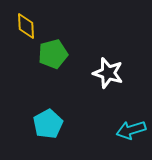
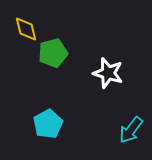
yellow diamond: moved 3 px down; rotated 12 degrees counterclockwise
green pentagon: moved 1 px up
cyan arrow: rotated 36 degrees counterclockwise
